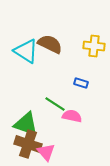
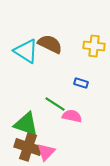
brown cross: moved 3 px down
pink triangle: rotated 24 degrees clockwise
